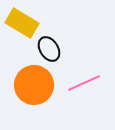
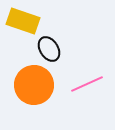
yellow rectangle: moved 1 px right, 2 px up; rotated 12 degrees counterclockwise
pink line: moved 3 px right, 1 px down
